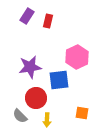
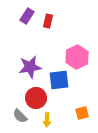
orange square: rotated 24 degrees counterclockwise
